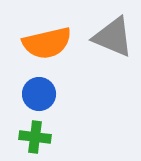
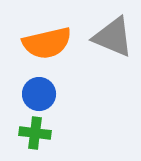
green cross: moved 4 px up
